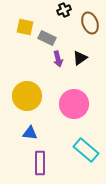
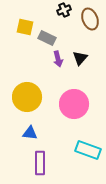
brown ellipse: moved 4 px up
black triangle: rotated 14 degrees counterclockwise
yellow circle: moved 1 px down
cyan rectangle: moved 2 px right; rotated 20 degrees counterclockwise
